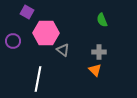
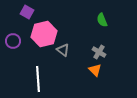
pink hexagon: moved 2 px left, 1 px down; rotated 15 degrees counterclockwise
gray cross: rotated 32 degrees clockwise
white line: rotated 15 degrees counterclockwise
